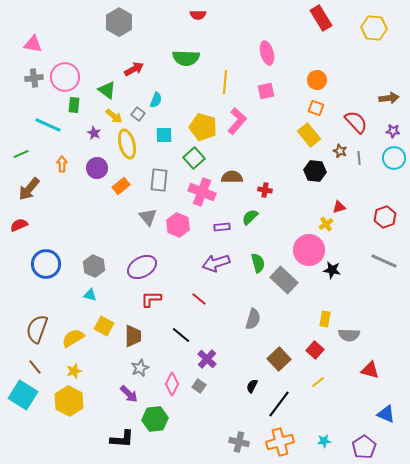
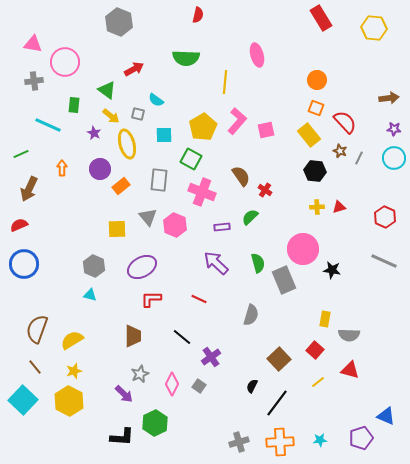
red semicircle at (198, 15): rotated 77 degrees counterclockwise
gray hexagon at (119, 22): rotated 8 degrees counterclockwise
pink ellipse at (267, 53): moved 10 px left, 2 px down
pink circle at (65, 77): moved 15 px up
gray cross at (34, 78): moved 3 px down
pink square at (266, 91): moved 39 px down
cyan semicircle at (156, 100): rotated 105 degrees clockwise
gray square at (138, 114): rotated 24 degrees counterclockwise
yellow arrow at (114, 116): moved 3 px left
red semicircle at (356, 122): moved 11 px left
yellow pentagon at (203, 127): rotated 24 degrees clockwise
purple star at (393, 131): moved 1 px right, 2 px up
green square at (194, 158): moved 3 px left, 1 px down; rotated 20 degrees counterclockwise
gray line at (359, 158): rotated 32 degrees clockwise
orange arrow at (62, 164): moved 4 px down
purple circle at (97, 168): moved 3 px right, 1 px down
brown semicircle at (232, 177): moved 9 px right, 1 px up; rotated 55 degrees clockwise
brown arrow at (29, 189): rotated 15 degrees counterclockwise
red cross at (265, 190): rotated 24 degrees clockwise
red hexagon at (385, 217): rotated 15 degrees counterclockwise
yellow cross at (326, 224): moved 9 px left, 17 px up; rotated 32 degrees clockwise
pink hexagon at (178, 225): moved 3 px left
pink circle at (309, 250): moved 6 px left, 1 px up
purple arrow at (216, 263): rotated 60 degrees clockwise
blue circle at (46, 264): moved 22 px left
gray rectangle at (284, 280): rotated 24 degrees clockwise
red line at (199, 299): rotated 14 degrees counterclockwise
gray semicircle at (253, 319): moved 2 px left, 4 px up
yellow square at (104, 326): moved 13 px right, 97 px up; rotated 30 degrees counterclockwise
black line at (181, 335): moved 1 px right, 2 px down
yellow semicircle at (73, 338): moved 1 px left, 2 px down
purple cross at (207, 359): moved 4 px right, 2 px up; rotated 12 degrees clockwise
gray star at (140, 368): moved 6 px down
red triangle at (370, 370): moved 20 px left
purple arrow at (129, 394): moved 5 px left
cyan square at (23, 395): moved 5 px down; rotated 12 degrees clockwise
black line at (279, 404): moved 2 px left, 1 px up
blue triangle at (386, 414): moved 2 px down
green hexagon at (155, 419): moved 4 px down; rotated 20 degrees counterclockwise
black L-shape at (122, 439): moved 2 px up
cyan star at (324, 441): moved 4 px left, 1 px up
gray cross at (239, 442): rotated 30 degrees counterclockwise
orange cross at (280, 442): rotated 12 degrees clockwise
purple pentagon at (364, 447): moved 3 px left, 9 px up; rotated 15 degrees clockwise
